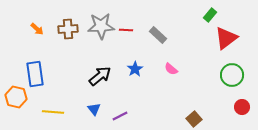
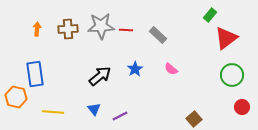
orange arrow: rotated 128 degrees counterclockwise
